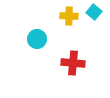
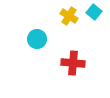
yellow cross: rotated 30 degrees clockwise
